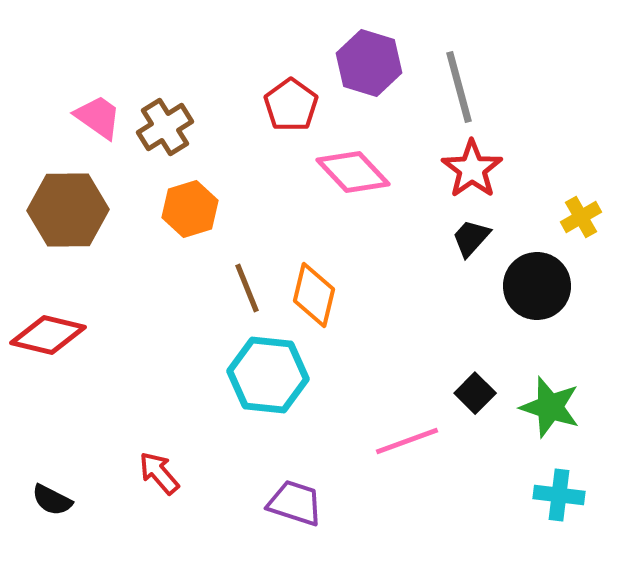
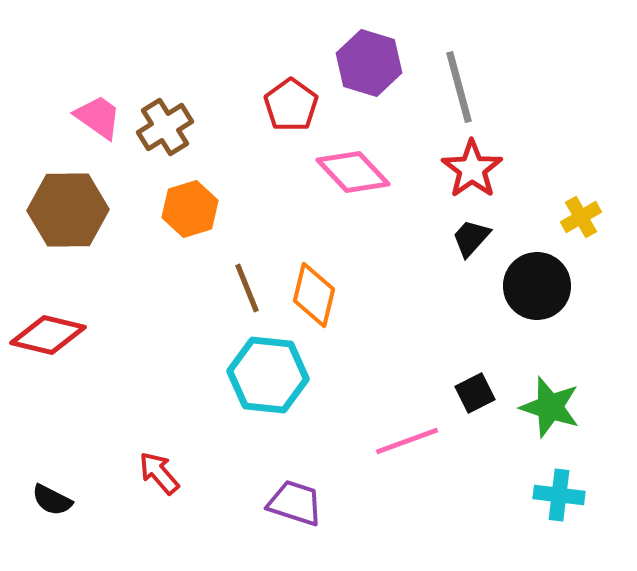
black square: rotated 18 degrees clockwise
